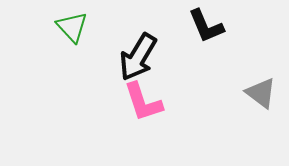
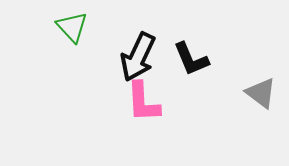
black L-shape: moved 15 px left, 33 px down
black arrow: rotated 6 degrees counterclockwise
pink L-shape: rotated 15 degrees clockwise
